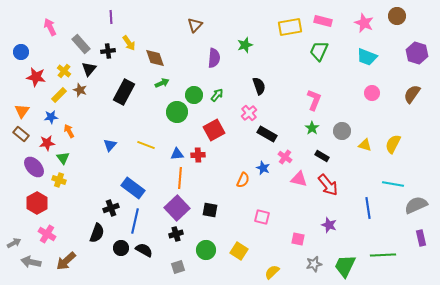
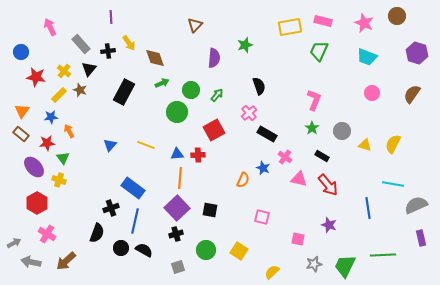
green circle at (194, 95): moved 3 px left, 5 px up
